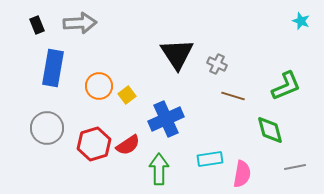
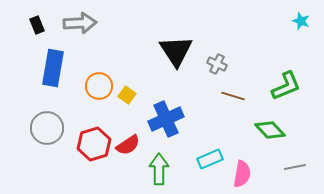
black triangle: moved 1 px left, 3 px up
yellow square: rotated 18 degrees counterclockwise
green diamond: rotated 28 degrees counterclockwise
cyan rectangle: rotated 15 degrees counterclockwise
